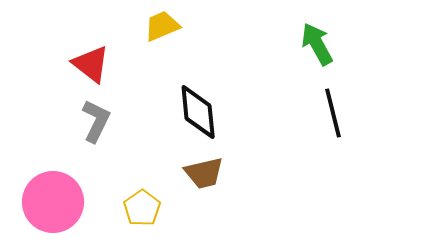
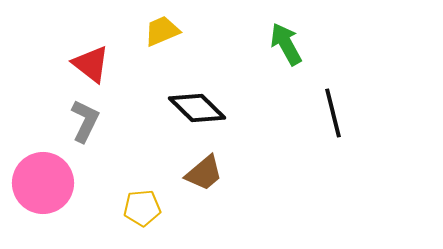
yellow trapezoid: moved 5 px down
green arrow: moved 31 px left
black diamond: moved 1 px left, 4 px up; rotated 40 degrees counterclockwise
gray L-shape: moved 11 px left
brown trapezoid: rotated 27 degrees counterclockwise
pink circle: moved 10 px left, 19 px up
yellow pentagon: rotated 30 degrees clockwise
